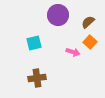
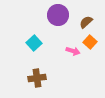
brown semicircle: moved 2 px left
cyan square: rotated 28 degrees counterclockwise
pink arrow: moved 1 px up
